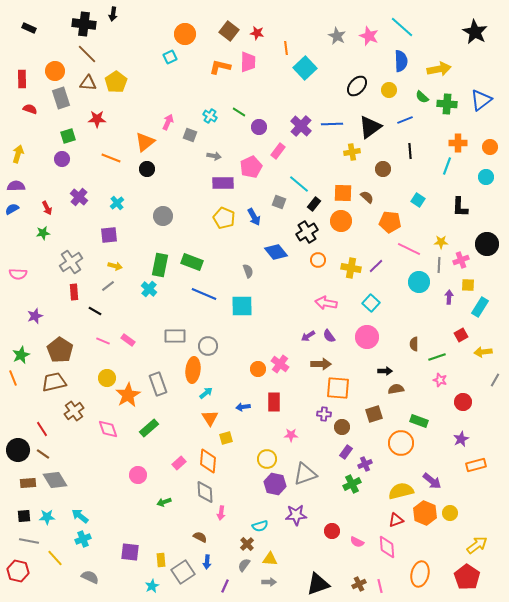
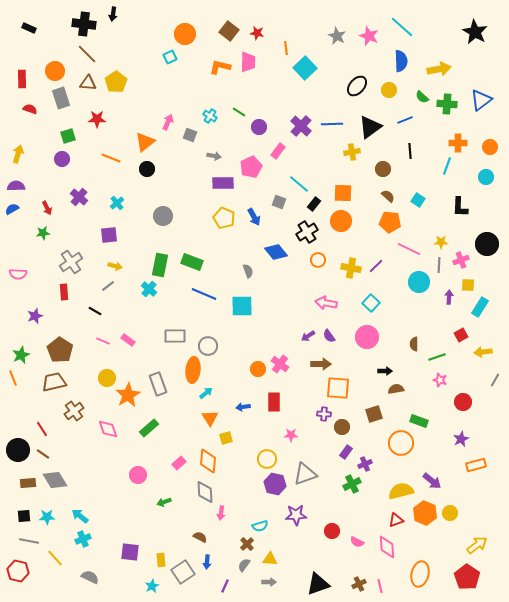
brown semicircle at (367, 197): moved 21 px right, 1 px up
red rectangle at (74, 292): moved 10 px left
